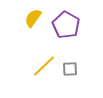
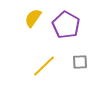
gray square: moved 10 px right, 7 px up
